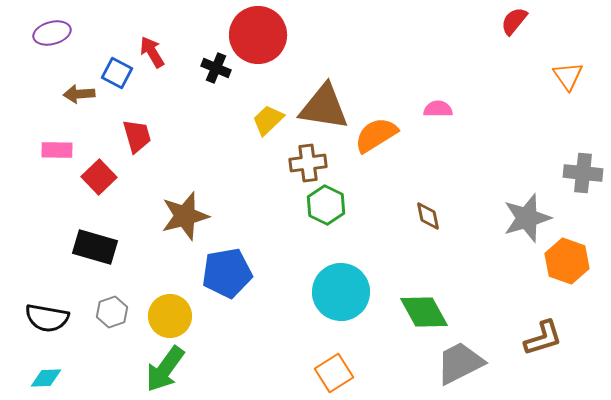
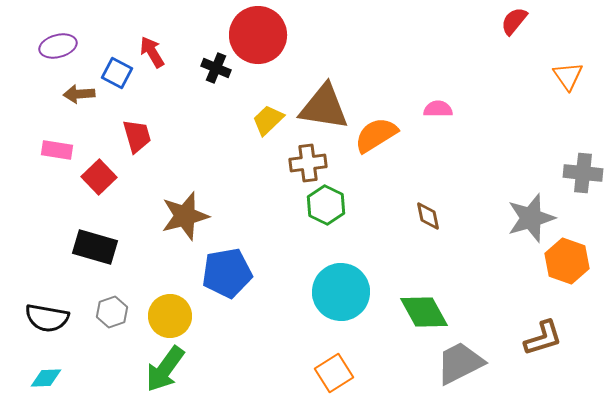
purple ellipse: moved 6 px right, 13 px down
pink rectangle: rotated 8 degrees clockwise
gray star: moved 4 px right
